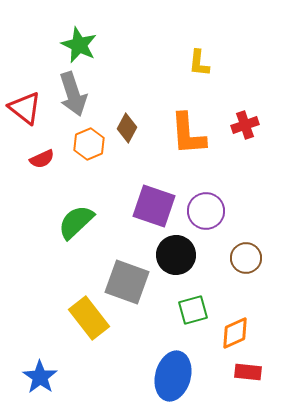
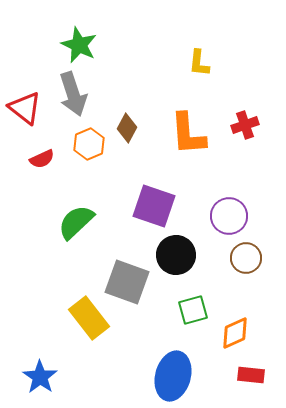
purple circle: moved 23 px right, 5 px down
red rectangle: moved 3 px right, 3 px down
